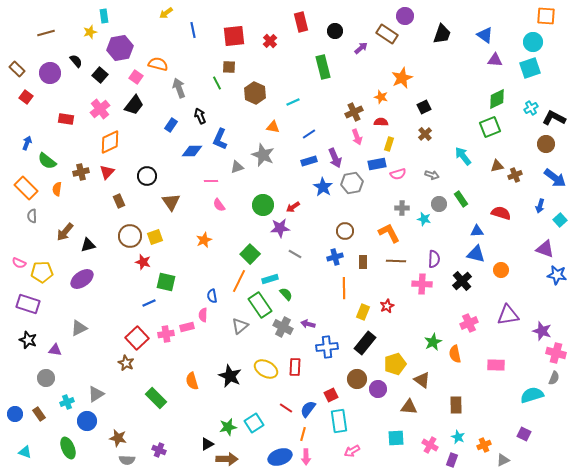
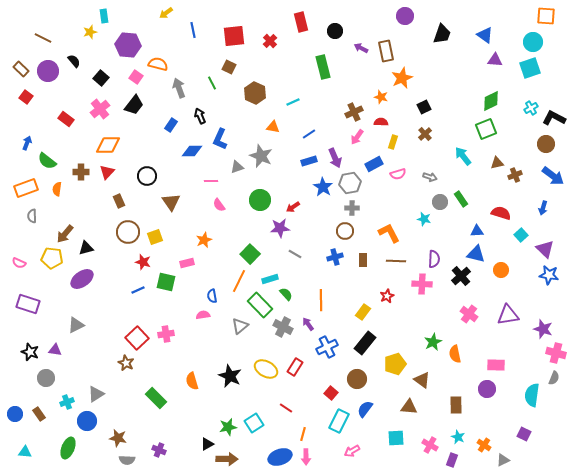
brown line at (46, 33): moved 3 px left, 5 px down; rotated 42 degrees clockwise
brown rectangle at (387, 34): moved 1 px left, 17 px down; rotated 45 degrees clockwise
purple hexagon at (120, 48): moved 8 px right, 3 px up; rotated 15 degrees clockwise
purple arrow at (361, 48): rotated 112 degrees counterclockwise
black semicircle at (76, 61): moved 2 px left
brown square at (229, 67): rotated 24 degrees clockwise
brown rectangle at (17, 69): moved 4 px right
purple circle at (50, 73): moved 2 px left, 2 px up
black square at (100, 75): moved 1 px right, 3 px down
green line at (217, 83): moved 5 px left
green diamond at (497, 99): moved 6 px left, 2 px down
red rectangle at (66, 119): rotated 28 degrees clockwise
green square at (490, 127): moved 4 px left, 2 px down
pink arrow at (357, 137): rotated 56 degrees clockwise
orange diamond at (110, 142): moved 2 px left, 3 px down; rotated 25 degrees clockwise
yellow rectangle at (389, 144): moved 4 px right, 2 px up
gray star at (263, 155): moved 2 px left, 1 px down
blue rectangle at (377, 164): moved 3 px left; rotated 18 degrees counterclockwise
brown triangle at (497, 166): moved 3 px up
brown cross at (81, 172): rotated 14 degrees clockwise
gray arrow at (432, 175): moved 2 px left, 2 px down
blue arrow at (555, 178): moved 2 px left, 2 px up
gray hexagon at (352, 183): moved 2 px left
orange rectangle at (26, 188): rotated 65 degrees counterclockwise
gray circle at (439, 204): moved 1 px right, 2 px up
green circle at (263, 205): moved 3 px left, 5 px up
blue arrow at (540, 206): moved 3 px right, 2 px down
gray cross at (402, 208): moved 50 px left
cyan square at (560, 220): moved 39 px left, 15 px down
brown arrow at (65, 232): moved 2 px down
brown circle at (130, 236): moved 2 px left, 4 px up
black triangle at (88, 245): moved 2 px left, 3 px down
purple triangle at (545, 249): rotated 24 degrees clockwise
brown rectangle at (363, 262): moved 2 px up
yellow pentagon at (42, 272): moved 10 px right, 14 px up; rotated 10 degrees clockwise
blue star at (557, 275): moved 8 px left
black cross at (462, 281): moved 1 px left, 5 px up
orange line at (344, 288): moved 23 px left, 12 px down
blue line at (149, 303): moved 11 px left, 13 px up
green rectangle at (260, 305): rotated 10 degrees counterclockwise
red star at (387, 306): moved 10 px up
yellow rectangle at (363, 312): rotated 14 degrees clockwise
pink semicircle at (203, 315): rotated 80 degrees clockwise
pink cross at (469, 323): moved 9 px up; rotated 30 degrees counterclockwise
purple arrow at (308, 324): rotated 40 degrees clockwise
pink rectangle at (187, 327): moved 64 px up
gray triangle at (79, 328): moved 3 px left, 3 px up
purple star at (542, 331): moved 1 px right, 2 px up
black star at (28, 340): moved 2 px right, 12 px down
blue cross at (327, 347): rotated 20 degrees counterclockwise
red rectangle at (295, 367): rotated 30 degrees clockwise
purple circle at (378, 389): moved 109 px right
red square at (331, 395): moved 2 px up; rotated 24 degrees counterclockwise
cyan semicircle at (532, 395): rotated 65 degrees counterclockwise
blue semicircle at (308, 409): moved 57 px right
cyan rectangle at (339, 421): rotated 35 degrees clockwise
orange cross at (484, 445): rotated 32 degrees counterclockwise
green ellipse at (68, 448): rotated 45 degrees clockwise
cyan triangle at (25, 452): rotated 16 degrees counterclockwise
